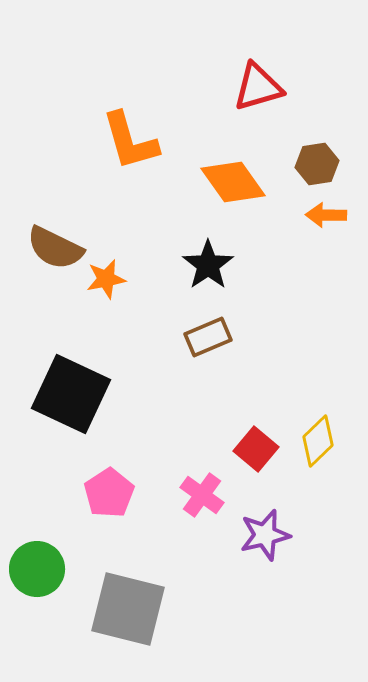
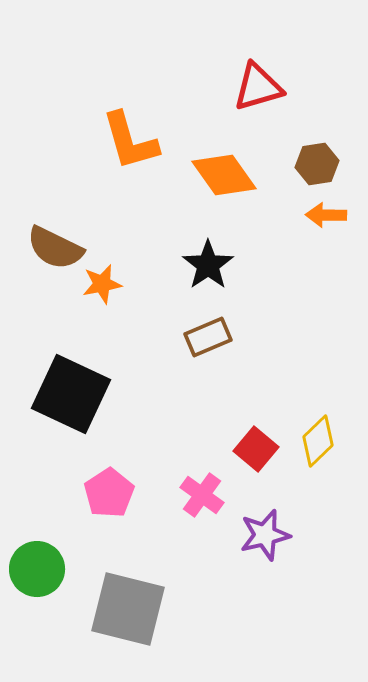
orange diamond: moved 9 px left, 7 px up
orange star: moved 4 px left, 5 px down
